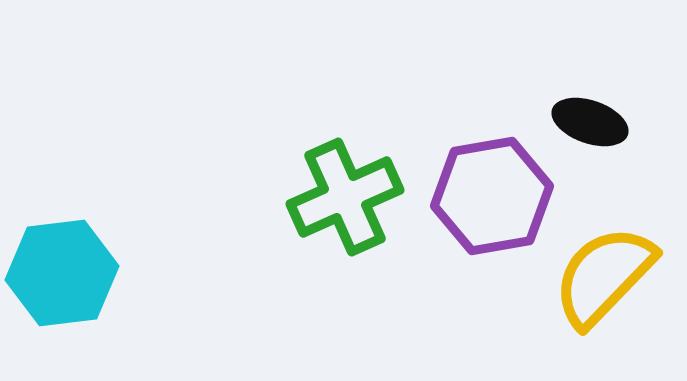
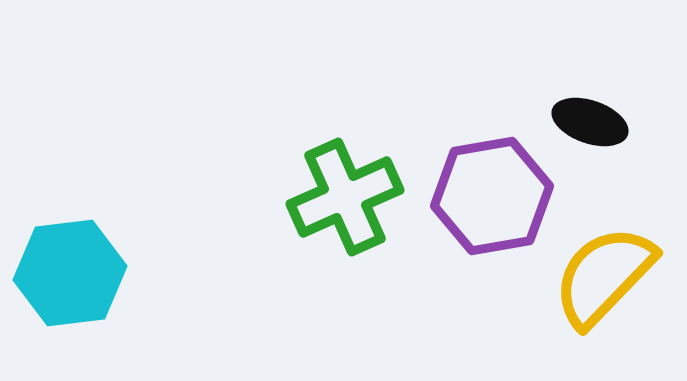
cyan hexagon: moved 8 px right
